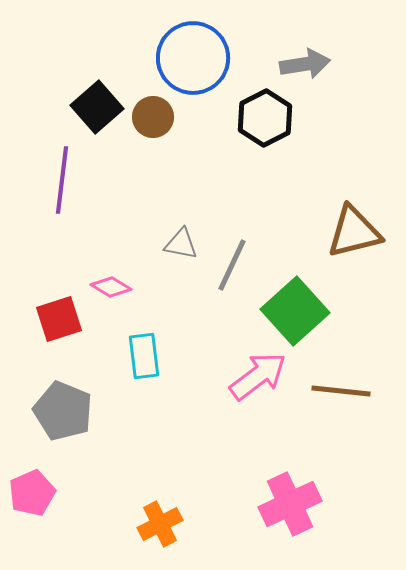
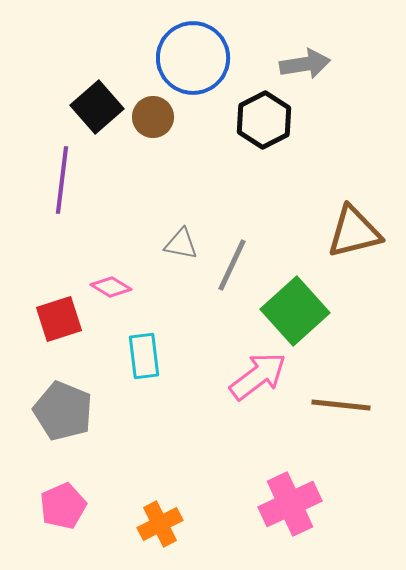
black hexagon: moved 1 px left, 2 px down
brown line: moved 14 px down
pink pentagon: moved 31 px right, 13 px down
